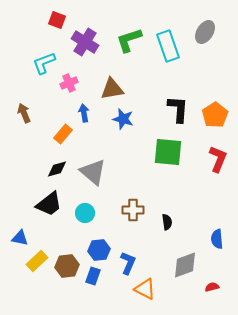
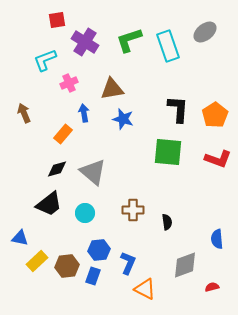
red square: rotated 30 degrees counterclockwise
gray ellipse: rotated 20 degrees clockwise
cyan L-shape: moved 1 px right, 3 px up
red L-shape: rotated 88 degrees clockwise
